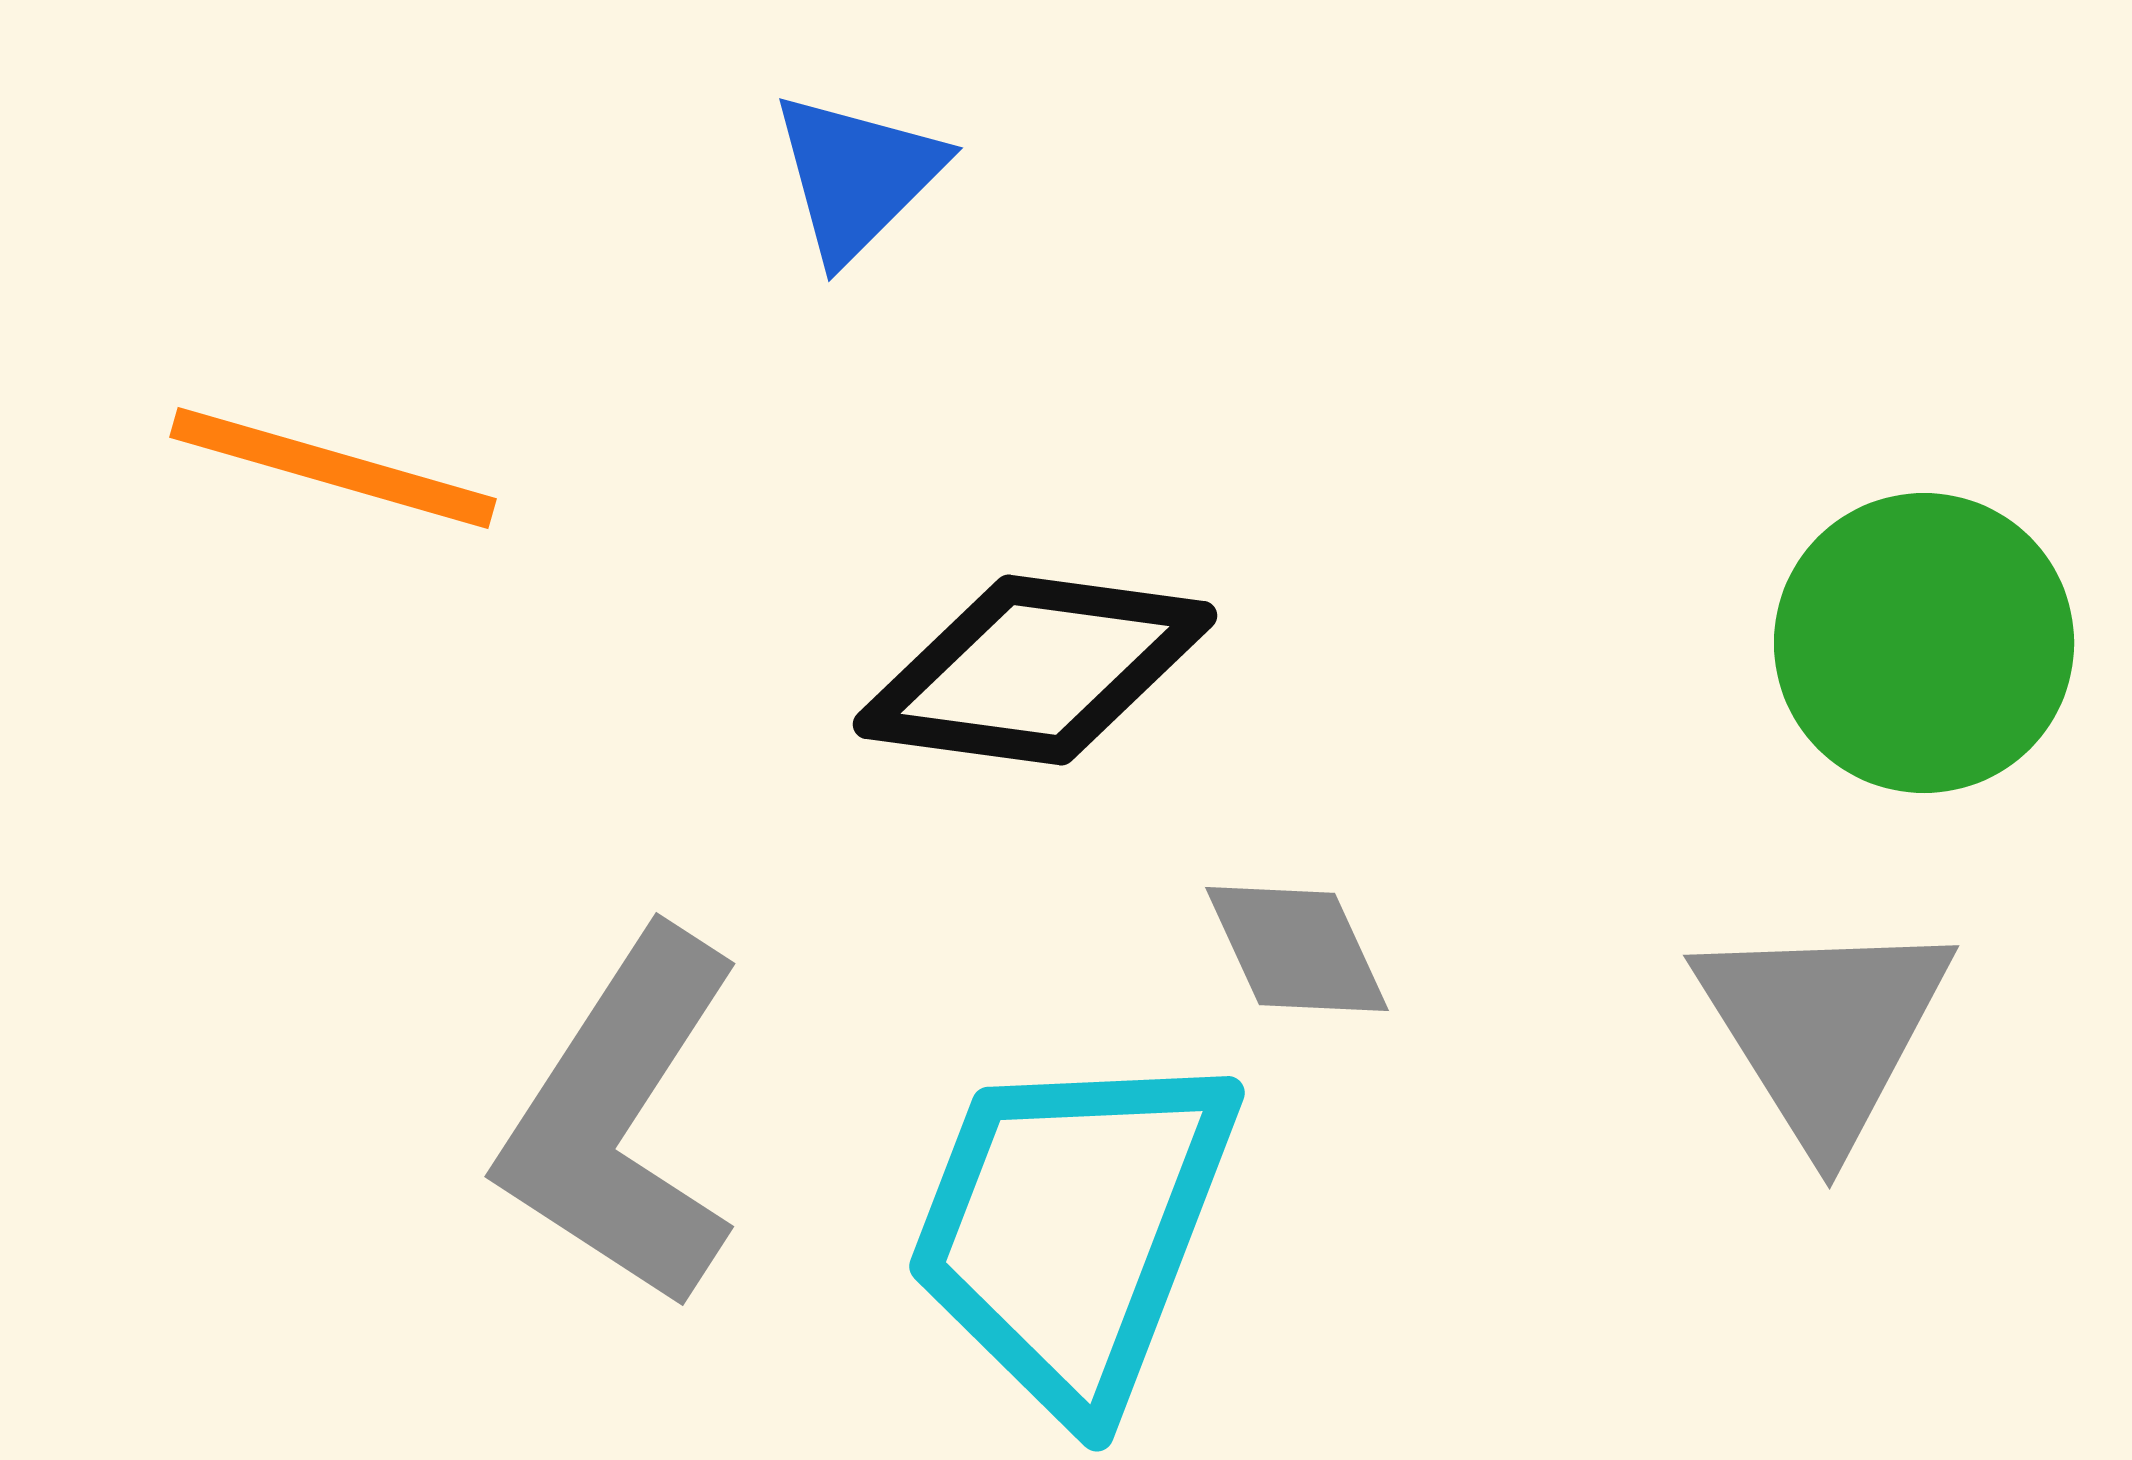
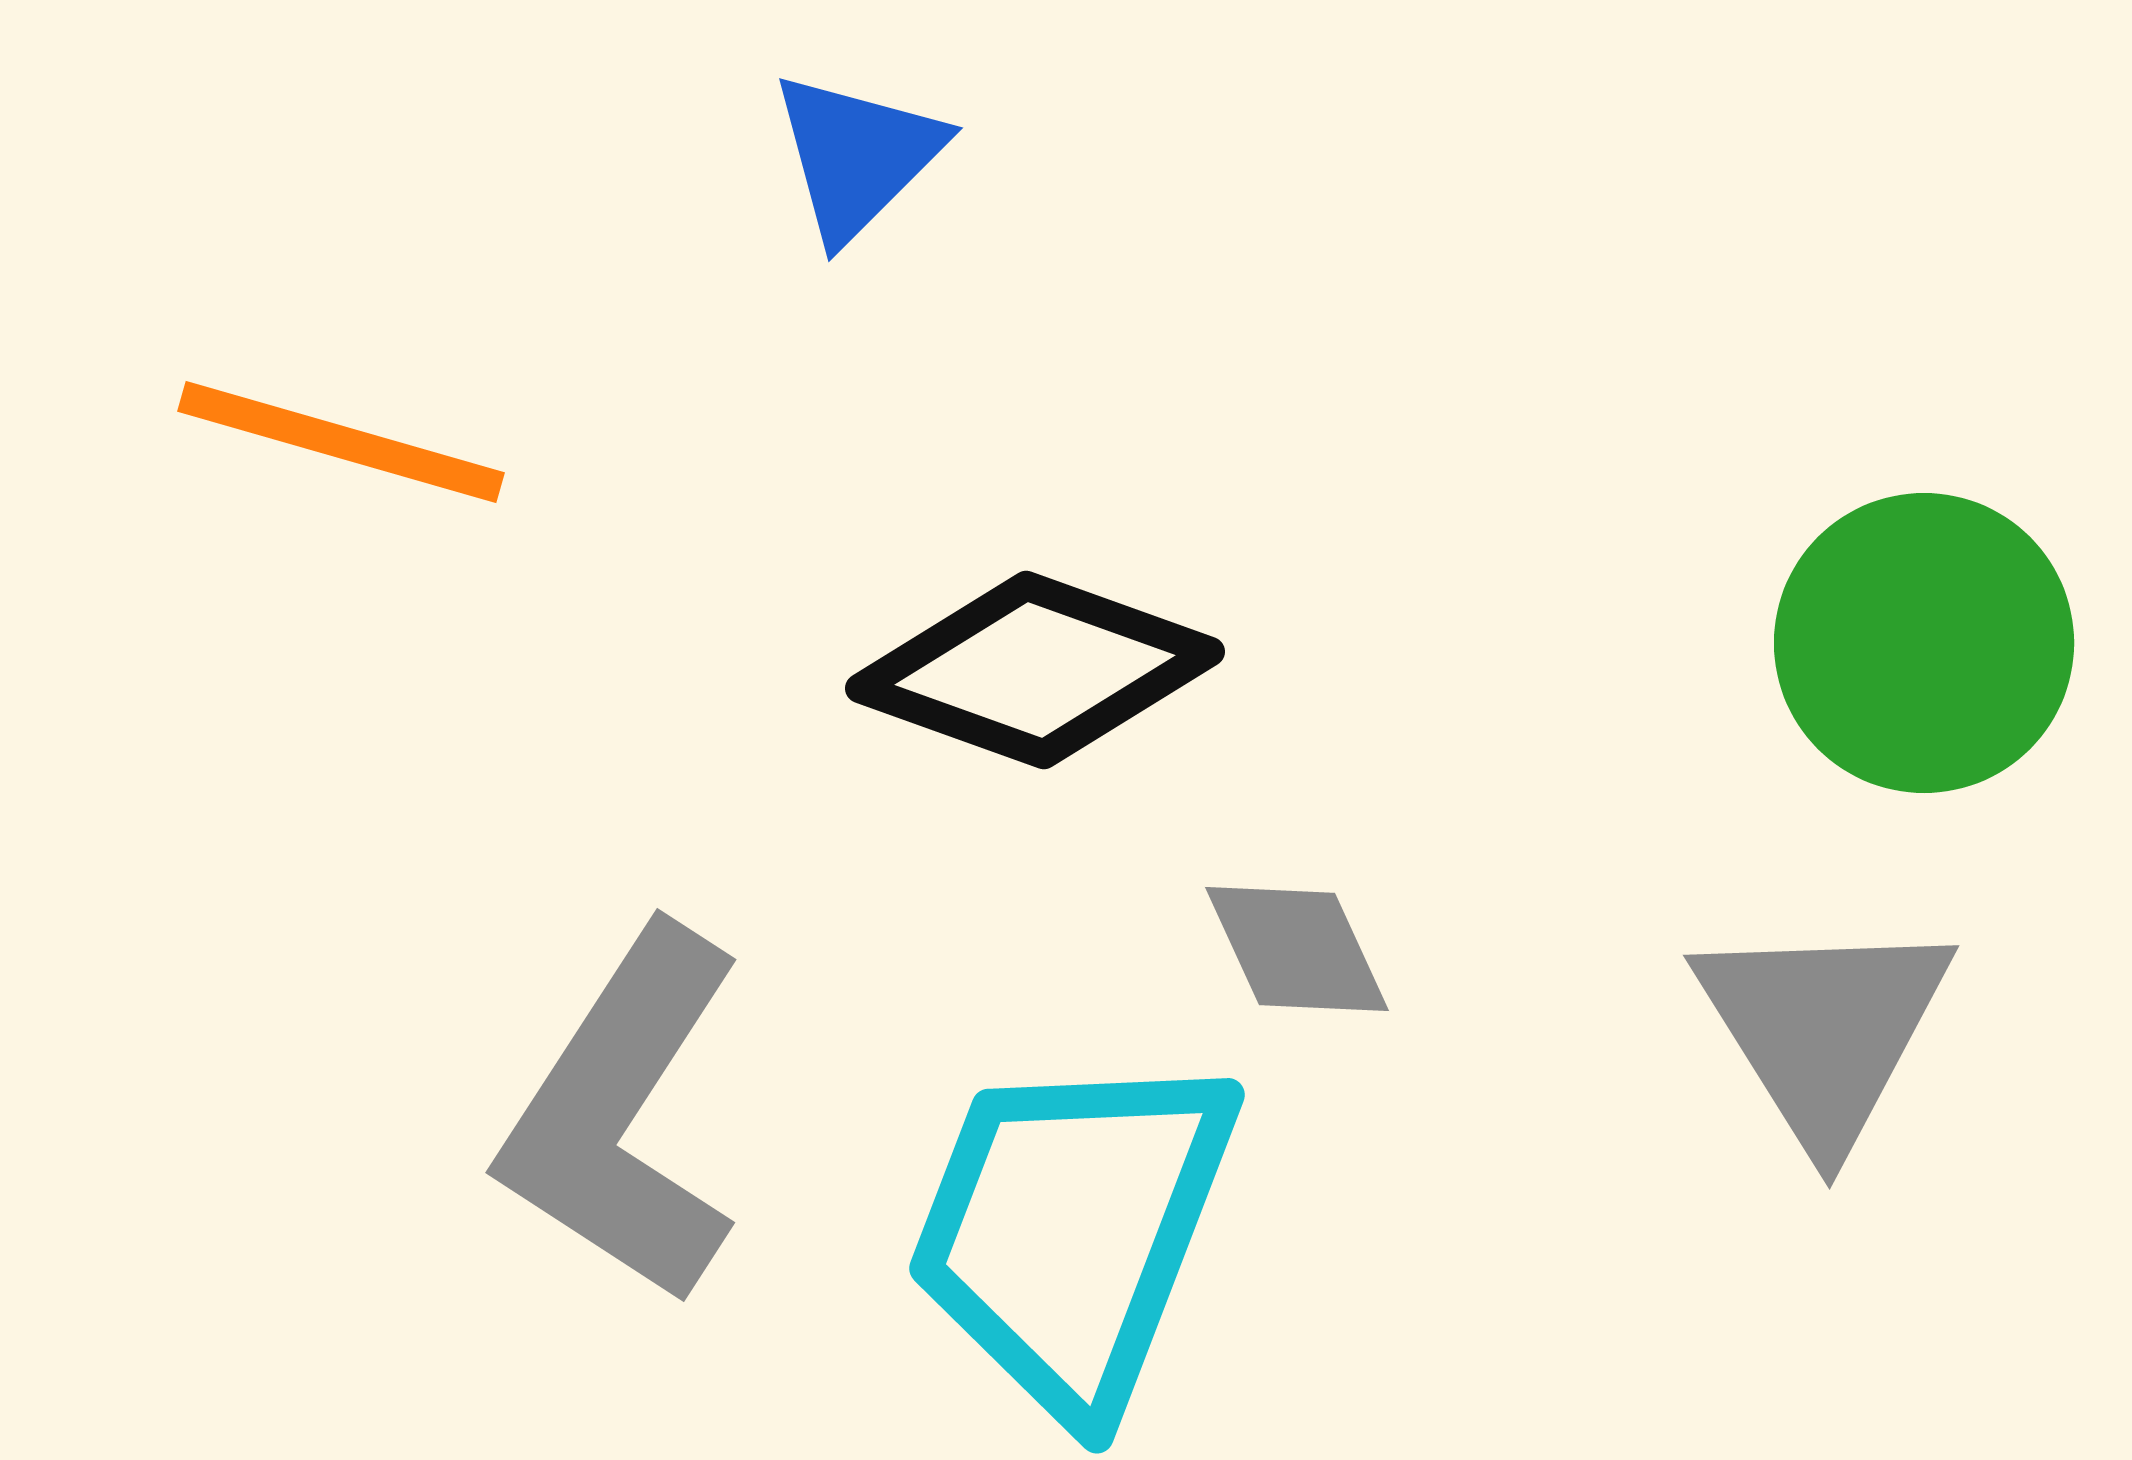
blue triangle: moved 20 px up
orange line: moved 8 px right, 26 px up
black diamond: rotated 12 degrees clockwise
gray L-shape: moved 1 px right, 4 px up
cyan trapezoid: moved 2 px down
